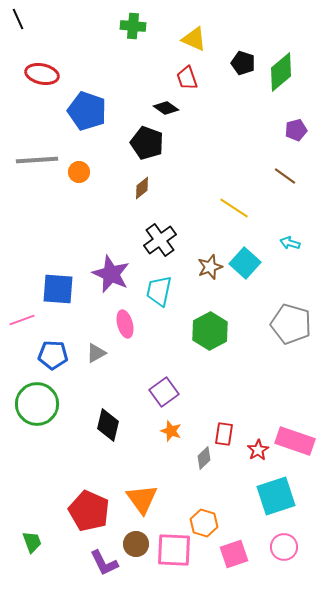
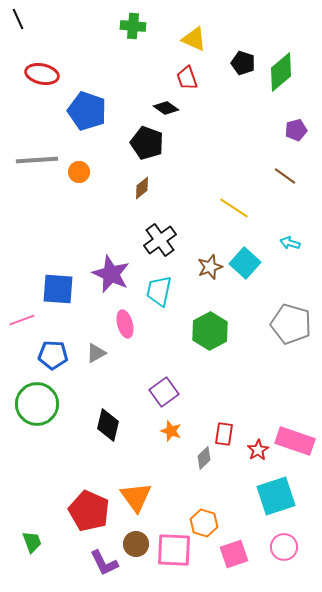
orange triangle at (142, 499): moved 6 px left, 2 px up
